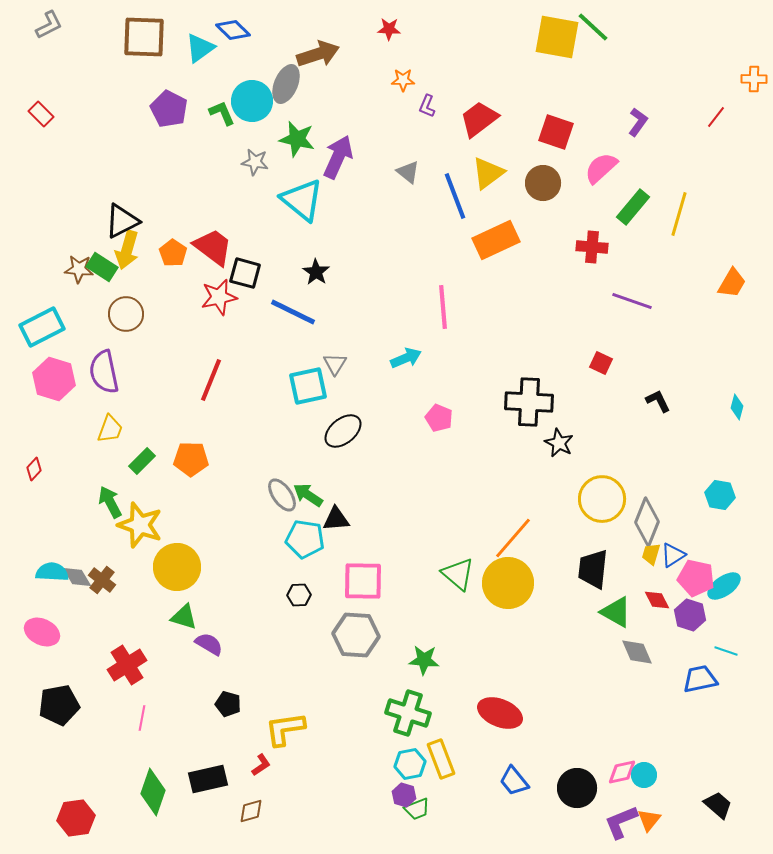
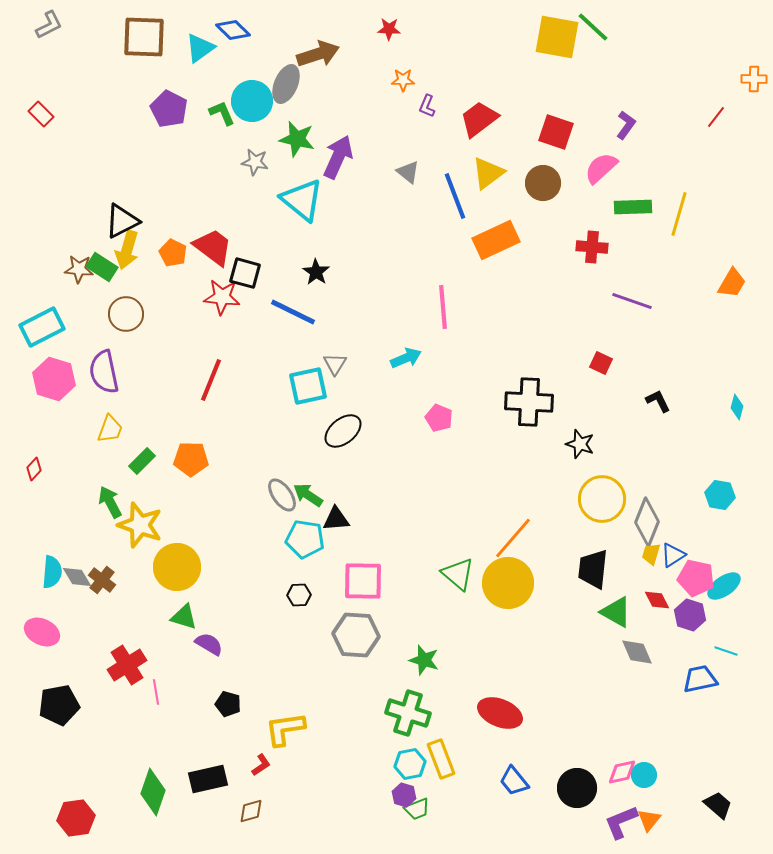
purple L-shape at (638, 122): moved 12 px left, 3 px down
green rectangle at (633, 207): rotated 48 degrees clockwise
orange pentagon at (173, 253): rotated 8 degrees counterclockwise
red star at (219, 297): moved 3 px right; rotated 18 degrees clockwise
black star at (559, 443): moved 21 px right, 1 px down; rotated 8 degrees counterclockwise
cyan semicircle at (52, 572): rotated 92 degrees clockwise
green star at (424, 660): rotated 12 degrees clockwise
pink line at (142, 718): moved 14 px right, 26 px up; rotated 20 degrees counterclockwise
